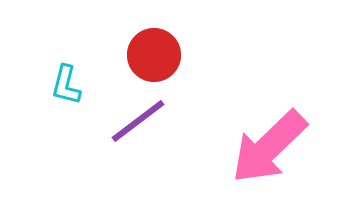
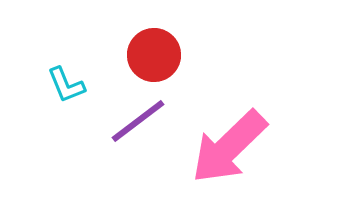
cyan L-shape: rotated 36 degrees counterclockwise
pink arrow: moved 40 px left
